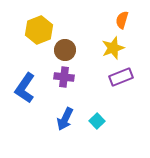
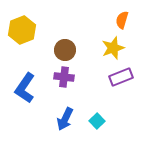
yellow hexagon: moved 17 px left
